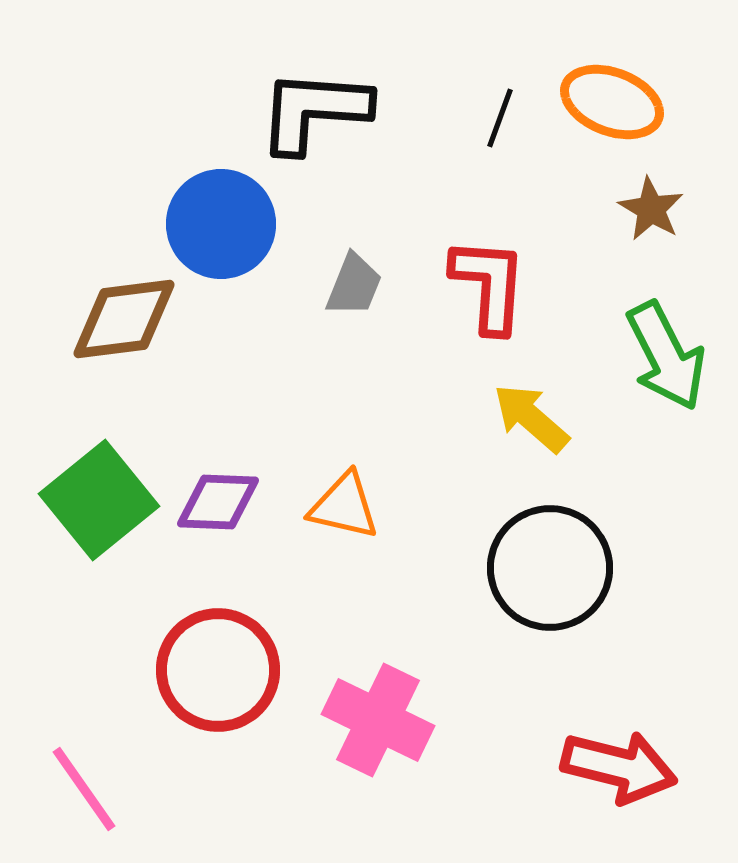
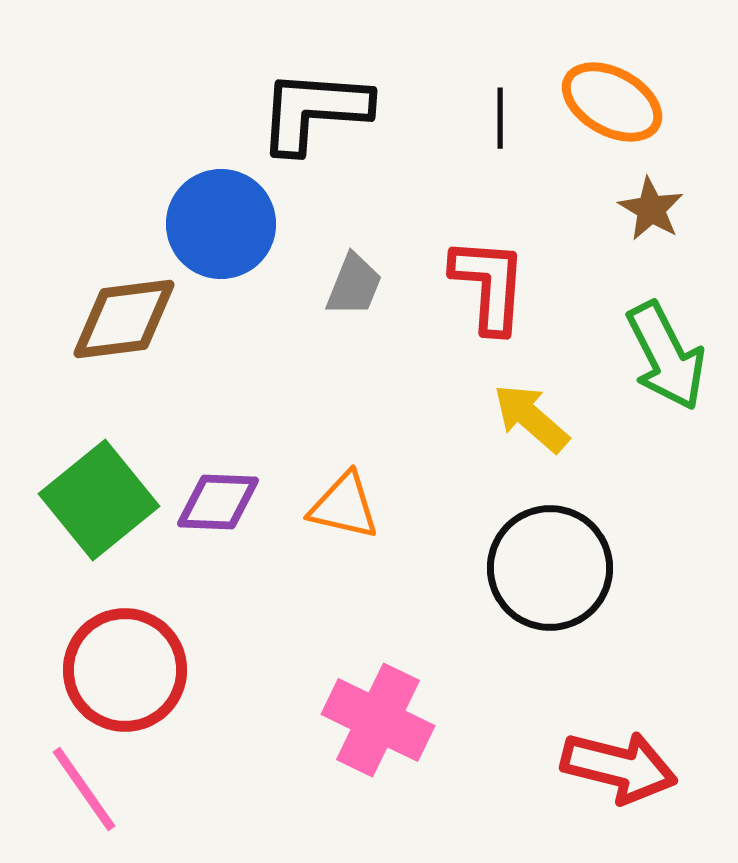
orange ellipse: rotated 8 degrees clockwise
black line: rotated 20 degrees counterclockwise
red circle: moved 93 px left
